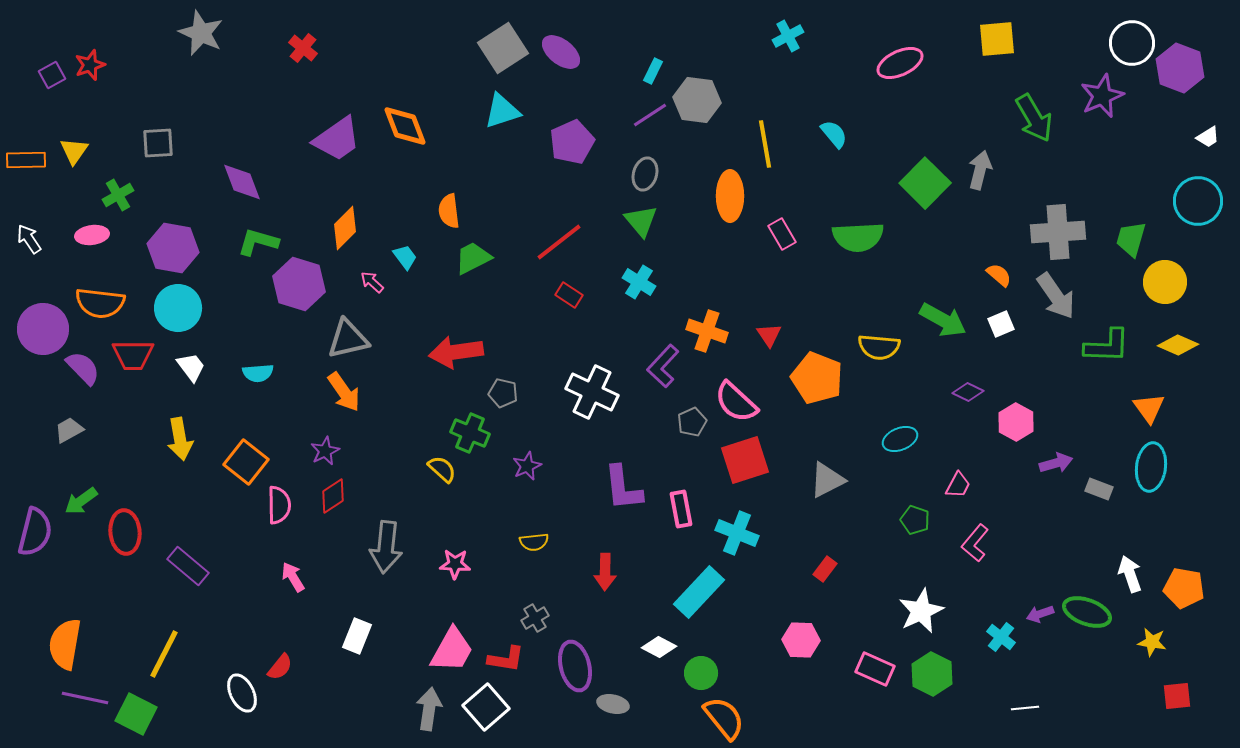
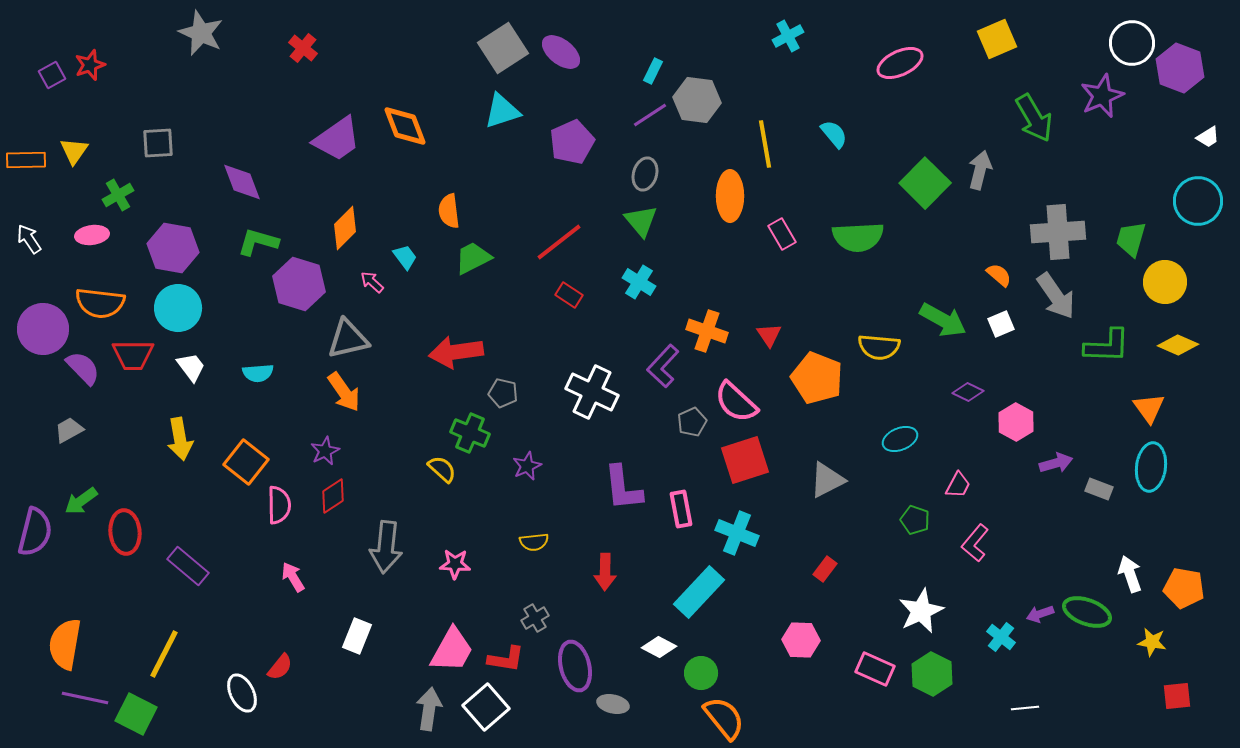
yellow square at (997, 39): rotated 18 degrees counterclockwise
